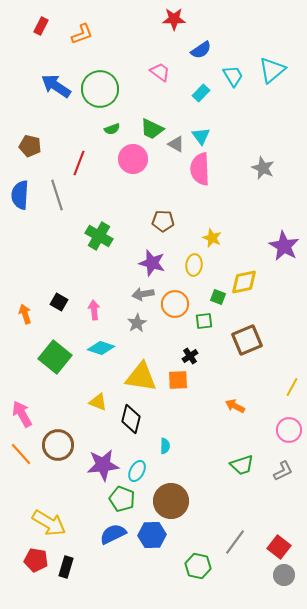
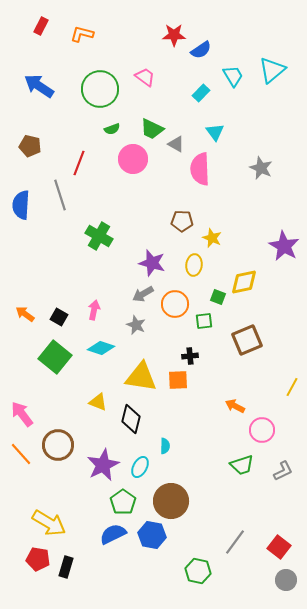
red star at (174, 19): moved 16 px down
orange L-shape at (82, 34): rotated 145 degrees counterclockwise
pink trapezoid at (160, 72): moved 15 px left, 5 px down
blue arrow at (56, 86): moved 17 px left
cyan triangle at (201, 136): moved 14 px right, 4 px up
gray star at (263, 168): moved 2 px left
blue semicircle at (20, 195): moved 1 px right, 10 px down
gray line at (57, 195): moved 3 px right
brown pentagon at (163, 221): moved 19 px right
gray arrow at (143, 294): rotated 20 degrees counterclockwise
black square at (59, 302): moved 15 px down
pink arrow at (94, 310): rotated 18 degrees clockwise
orange arrow at (25, 314): rotated 36 degrees counterclockwise
gray star at (137, 323): moved 1 px left, 2 px down; rotated 18 degrees counterclockwise
black cross at (190, 356): rotated 28 degrees clockwise
pink arrow at (22, 414): rotated 8 degrees counterclockwise
pink circle at (289, 430): moved 27 px left
purple star at (103, 465): rotated 20 degrees counterclockwise
cyan ellipse at (137, 471): moved 3 px right, 4 px up
green pentagon at (122, 499): moved 1 px right, 3 px down; rotated 15 degrees clockwise
blue hexagon at (152, 535): rotated 12 degrees clockwise
red pentagon at (36, 560): moved 2 px right, 1 px up
green hexagon at (198, 566): moved 5 px down
gray circle at (284, 575): moved 2 px right, 5 px down
